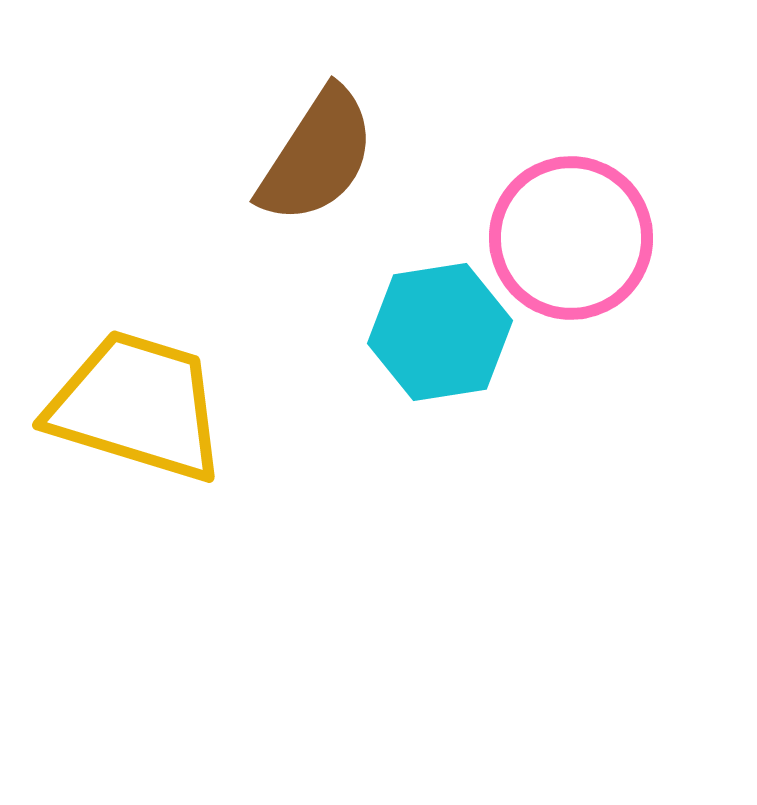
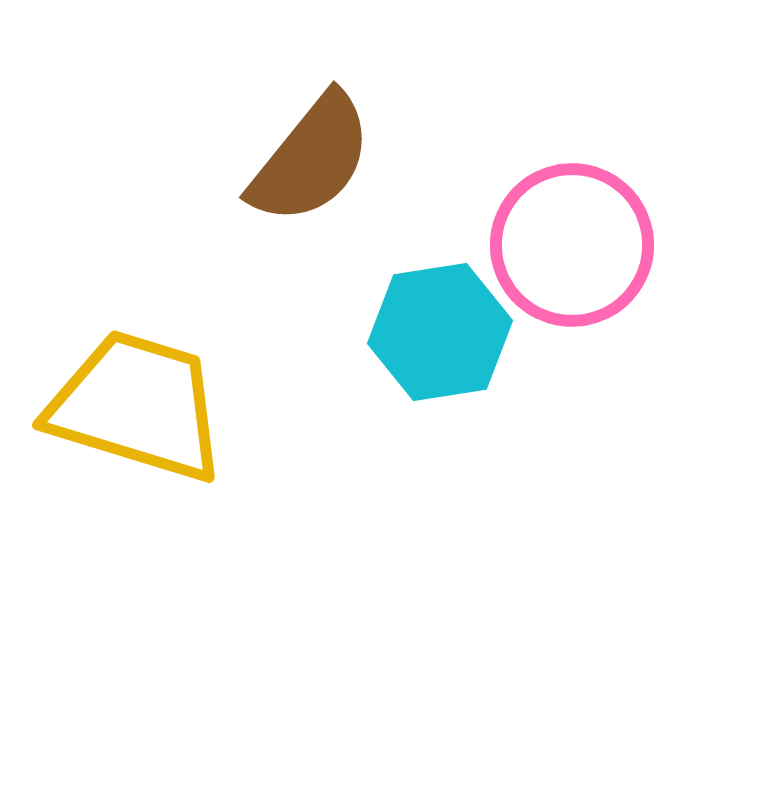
brown semicircle: moved 6 px left, 3 px down; rotated 6 degrees clockwise
pink circle: moved 1 px right, 7 px down
